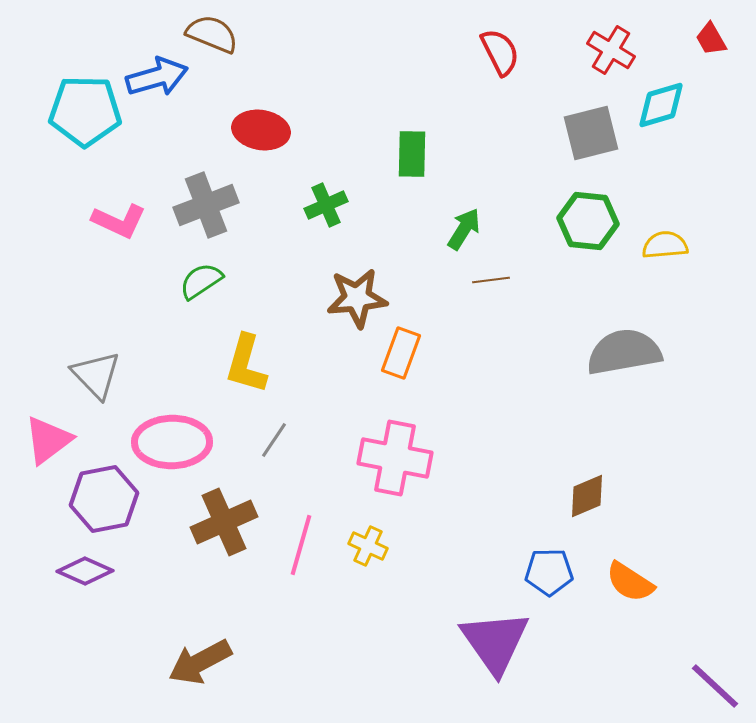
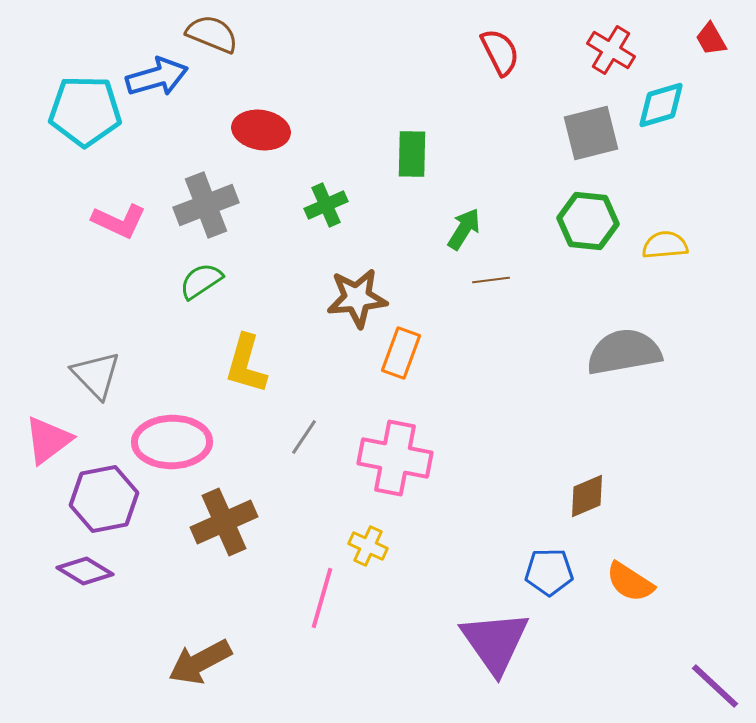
gray line: moved 30 px right, 3 px up
pink line: moved 21 px right, 53 px down
purple diamond: rotated 8 degrees clockwise
